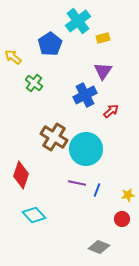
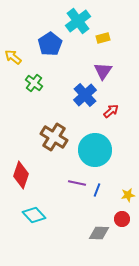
blue cross: rotated 15 degrees counterclockwise
cyan circle: moved 9 px right, 1 px down
gray diamond: moved 14 px up; rotated 20 degrees counterclockwise
